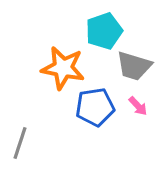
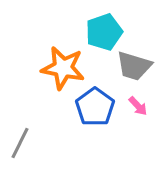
cyan pentagon: moved 1 px down
blue pentagon: rotated 27 degrees counterclockwise
gray line: rotated 8 degrees clockwise
